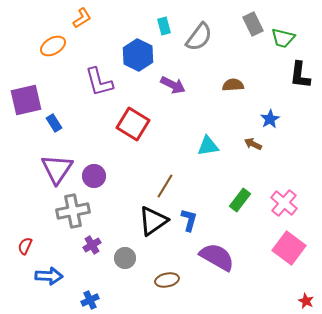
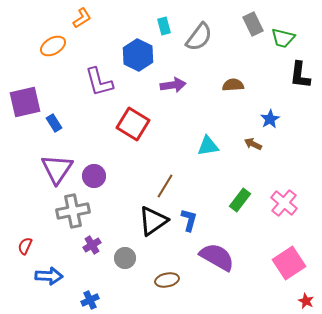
purple arrow: rotated 35 degrees counterclockwise
purple square: moved 1 px left, 2 px down
pink square: moved 15 px down; rotated 20 degrees clockwise
